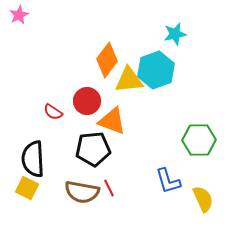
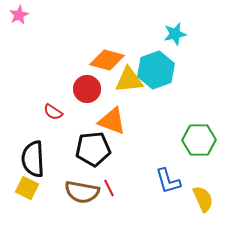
orange diamond: rotated 68 degrees clockwise
red circle: moved 12 px up
